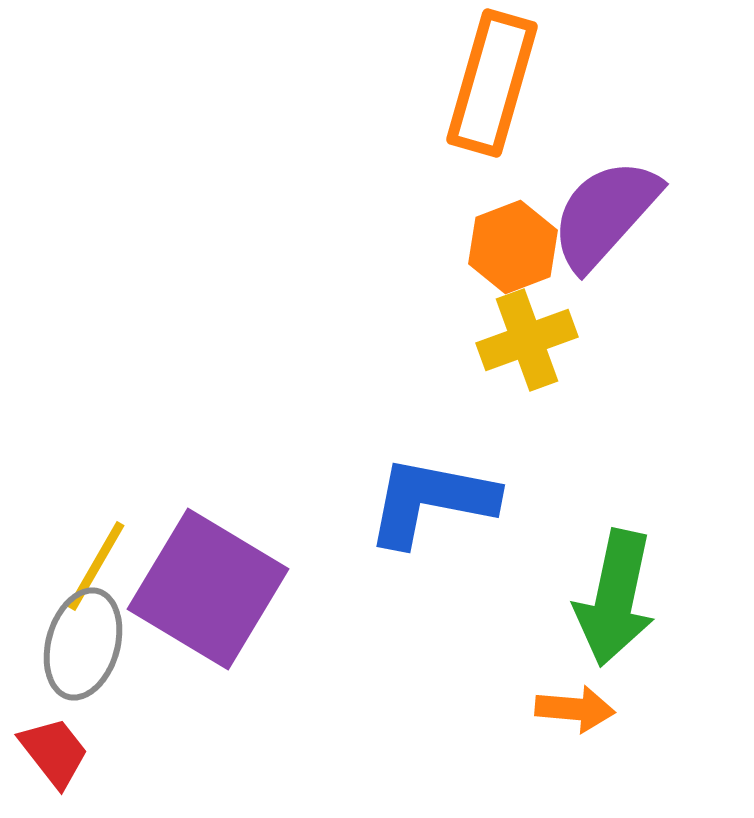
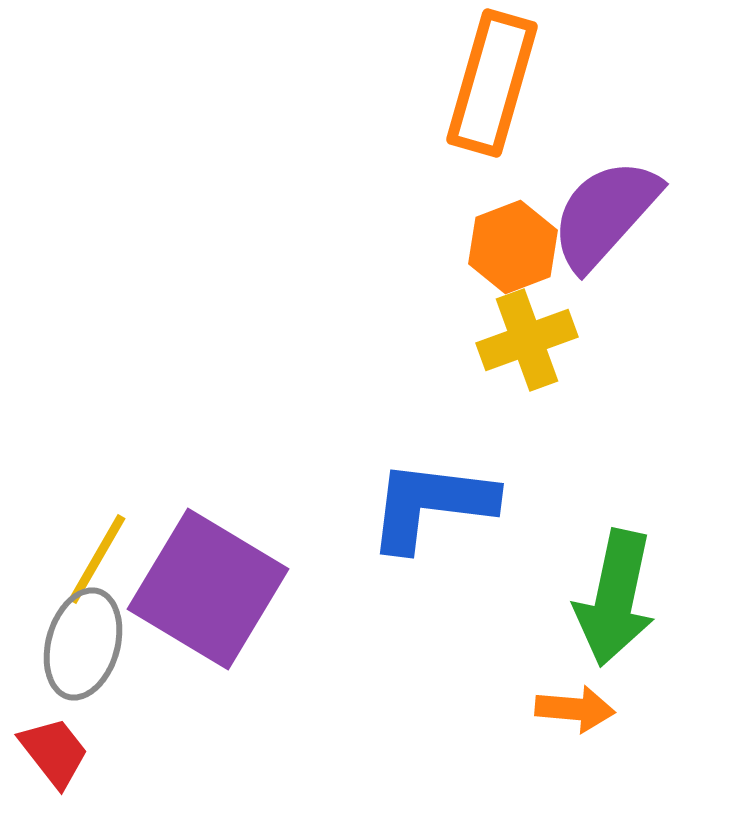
blue L-shape: moved 4 px down; rotated 4 degrees counterclockwise
yellow line: moved 1 px right, 7 px up
